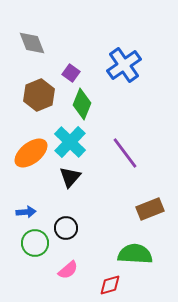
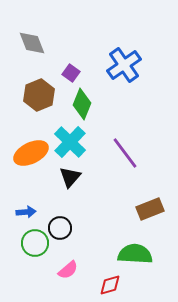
orange ellipse: rotated 12 degrees clockwise
black circle: moved 6 px left
